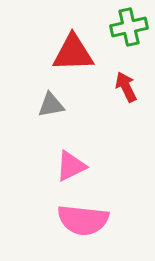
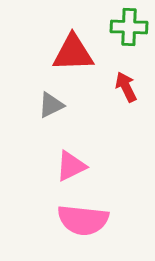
green cross: rotated 15 degrees clockwise
gray triangle: rotated 16 degrees counterclockwise
